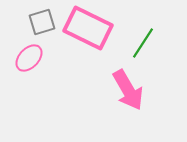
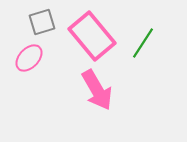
pink rectangle: moved 4 px right, 8 px down; rotated 24 degrees clockwise
pink arrow: moved 31 px left
